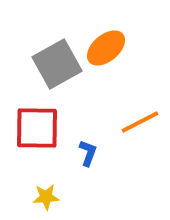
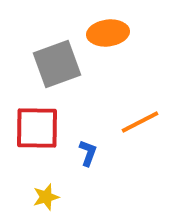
orange ellipse: moved 2 px right, 15 px up; rotated 33 degrees clockwise
gray square: rotated 9 degrees clockwise
yellow star: rotated 12 degrees counterclockwise
